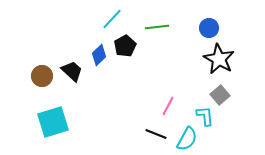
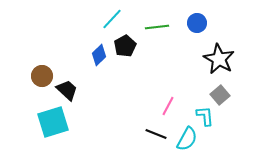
blue circle: moved 12 px left, 5 px up
black trapezoid: moved 5 px left, 19 px down
